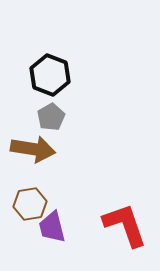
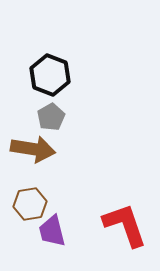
purple trapezoid: moved 4 px down
